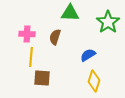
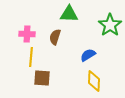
green triangle: moved 1 px left, 1 px down
green star: moved 2 px right, 3 px down
yellow diamond: rotated 15 degrees counterclockwise
